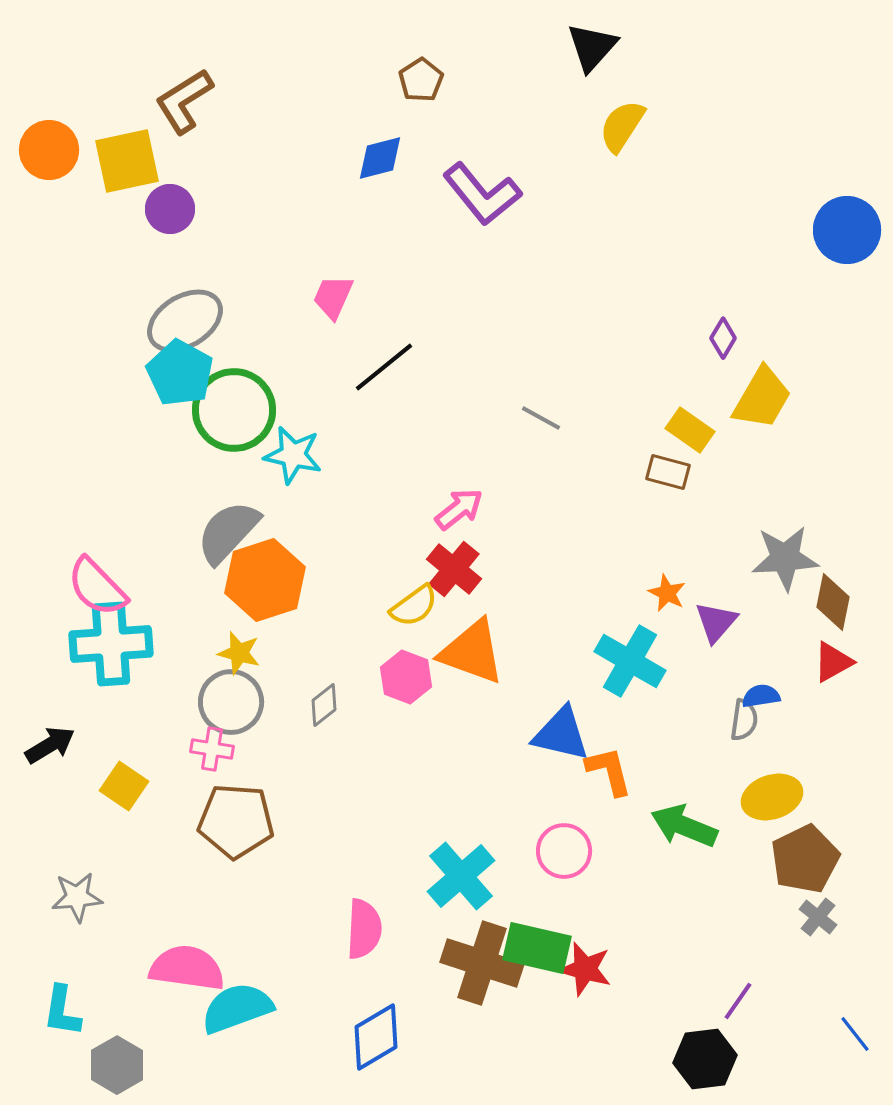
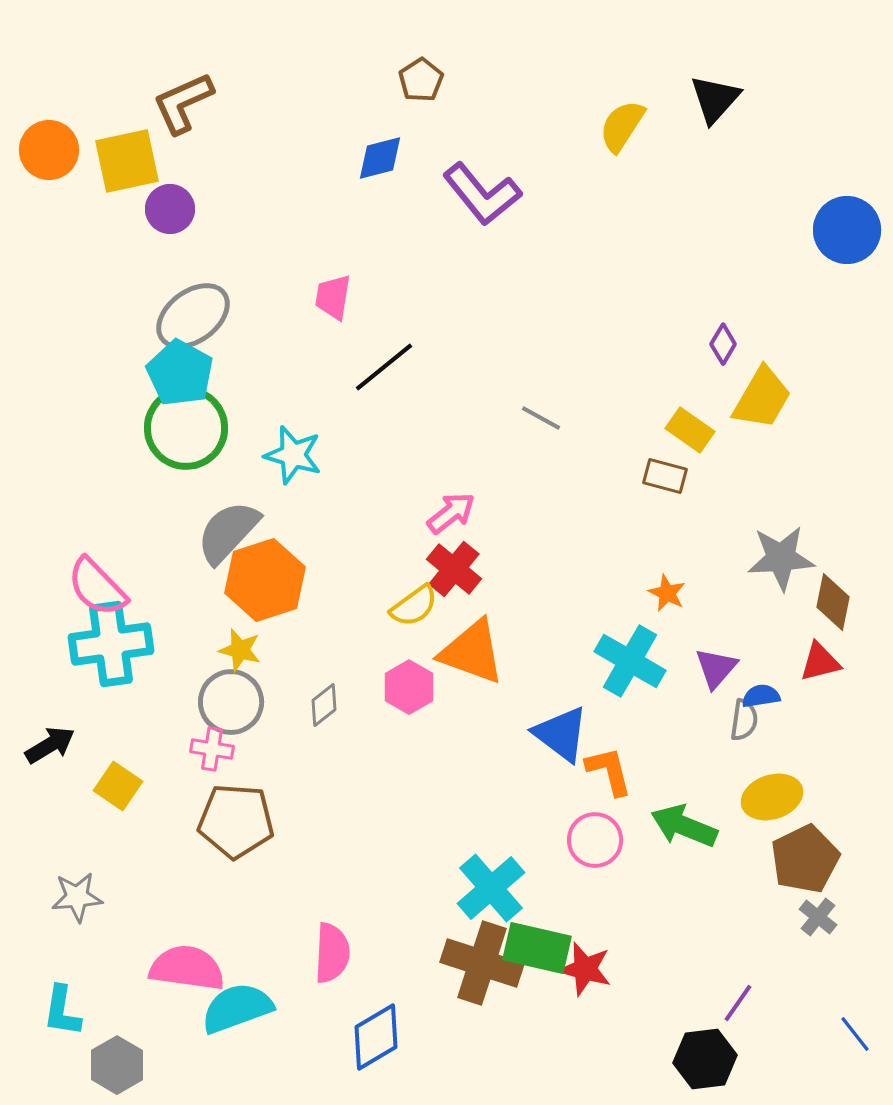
black triangle at (592, 47): moved 123 px right, 52 px down
brown L-shape at (184, 101): moved 1 px left, 2 px down; rotated 8 degrees clockwise
pink trapezoid at (333, 297): rotated 15 degrees counterclockwise
gray ellipse at (185, 321): moved 8 px right, 5 px up; rotated 6 degrees counterclockwise
purple diamond at (723, 338): moved 6 px down
green circle at (234, 410): moved 48 px left, 18 px down
cyan star at (293, 455): rotated 4 degrees clockwise
brown rectangle at (668, 472): moved 3 px left, 4 px down
pink arrow at (459, 509): moved 8 px left, 4 px down
gray star at (785, 558): moved 4 px left
purple triangle at (716, 622): moved 46 px down
cyan cross at (111, 644): rotated 4 degrees counterclockwise
yellow star at (239, 653): moved 1 px right, 3 px up
red triangle at (833, 662): moved 13 px left; rotated 15 degrees clockwise
pink hexagon at (406, 677): moved 3 px right, 10 px down; rotated 9 degrees clockwise
blue triangle at (561, 734): rotated 24 degrees clockwise
yellow square at (124, 786): moved 6 px left
pink circle at (564, 851): moved 31 px right, 11 px up
cyan cross at (461, 876): moved 30 px right, 12 px down
pink semicircle at (364, 929): moved 32 px left, 24 px down
purple line at (738, 1001): moved 2 px down
